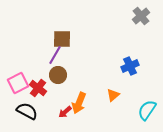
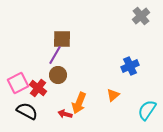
red arrow: moved 2 px down; rotated 56 degrees clockwise
